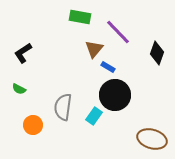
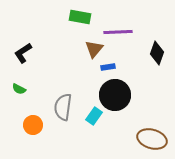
purple line: rotated 48 degrees counterclockwise
blue rectangle: rotated 40 degrees counterclockwise
